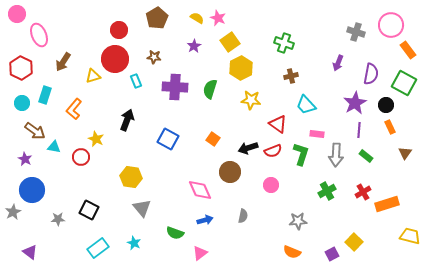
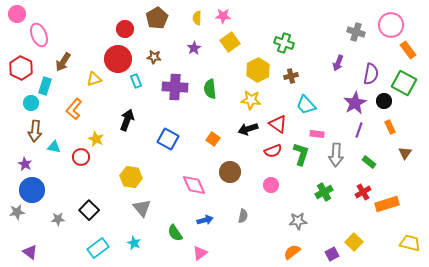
yellow semicircle at (197, 18): rotated 120 degrees counterclockwise
pink star at (218, 18): moved 5 px right, 2 px up; rotated 21 degrees counterclockwise
red circle at (119, 30): moved 6 px right, 1 px up
purple star at (194, 46): moved 2 px down
red circle at (115, 59): moved 3 px right
yellow hexagon at (241, 68): moved 17 px right, 2 px down
yellow triangle at (93, 76): moved 1 px right, 3 px down
green semicircle at (210, 89): rotated 24 degrees counterclockwise
cyan rectangle at (45, 95): moved 9 px up
cyan circle at (22, 103): moved 9 px right
black circle at (386, 105): moved 2 px left, 4 px up
purple line at (359, 130): rotated 14 degrees clockwise
brown arrow at (35, 131): rotated 60 degrees clockwise
black arrow at (248, 148): moved 19 px up
green rectangle at (366, 156): moved 3 px right, 6 px down
purple star at (25, 159): moved 5 px down
pink diamond at (200, 190): moved 6 px left, 5 px up
green cross at (327, 191): moved 3 px left, 1 px down
black square at (89, 210): rotated 18 degrees clockwise
gray star at (13, 212): moved 4 px right; rotated 21 degrees clockwise
green semicircle at (175, 233): rotated 36 degrees clockwise
yellow trapezoid at (410, 236): moved 7 px down
orange semicircle at (292, 252): rotated 120 degrees clockwise
